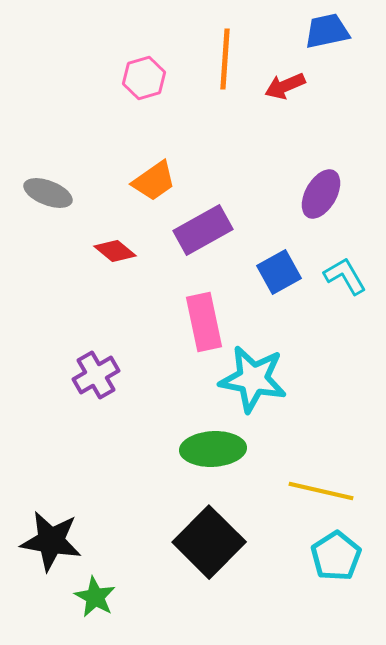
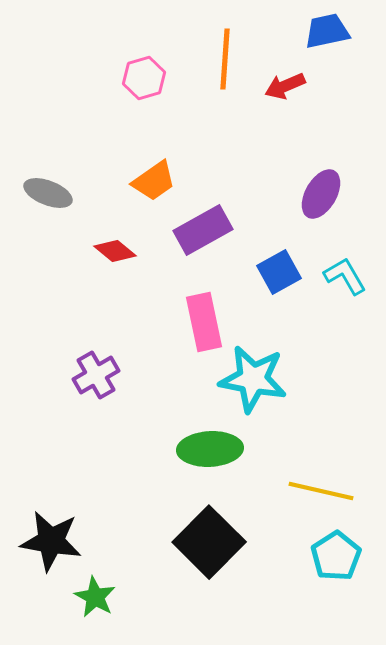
green ellipse: moved 3 px left
